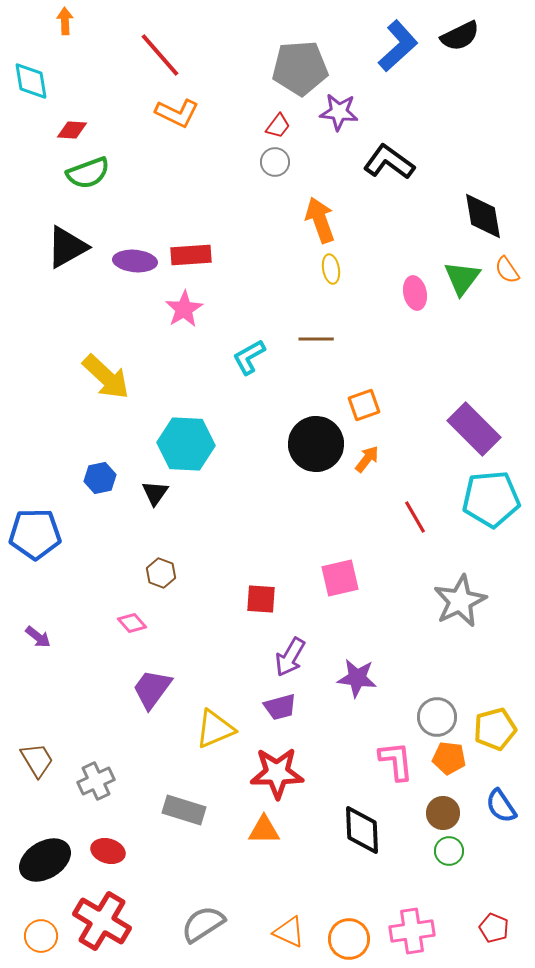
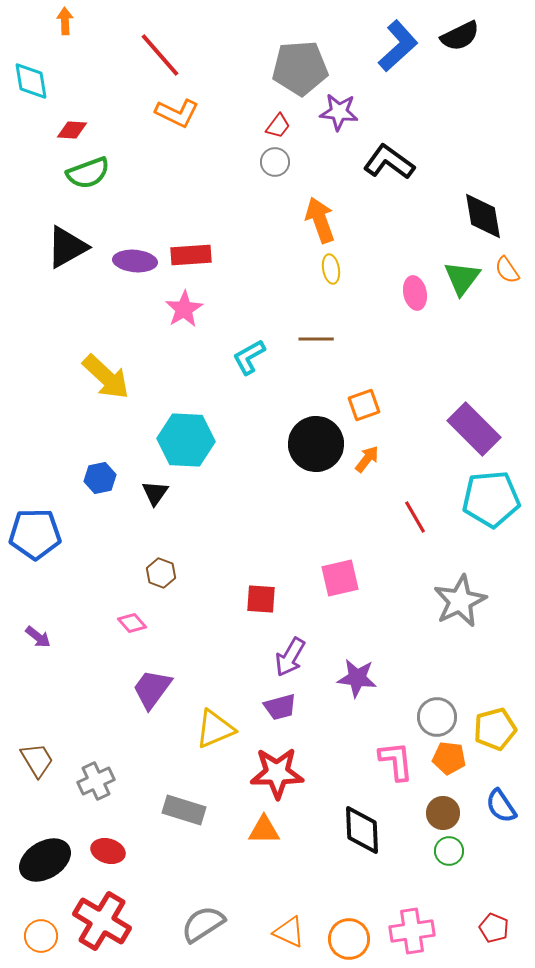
cyan hexagon at (186, 444): moved 4 px up
